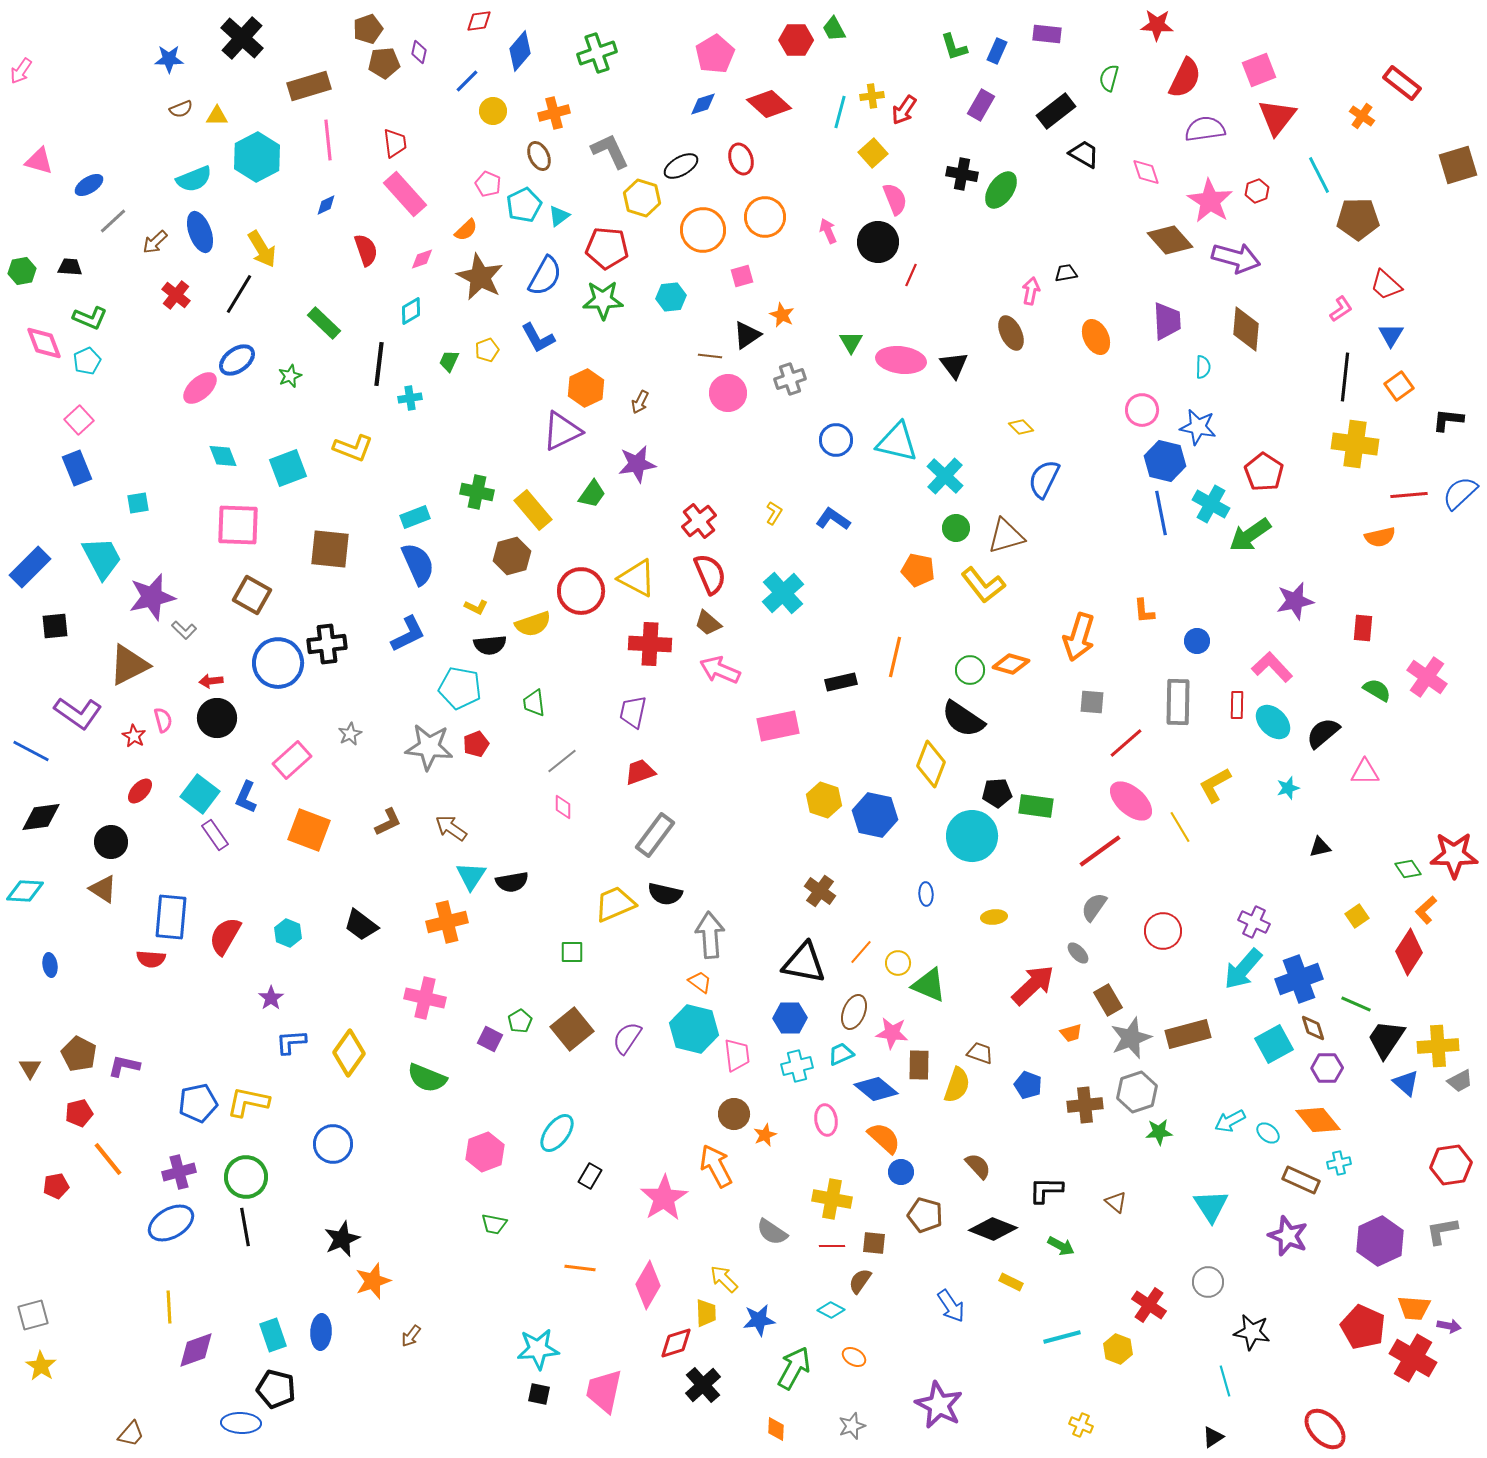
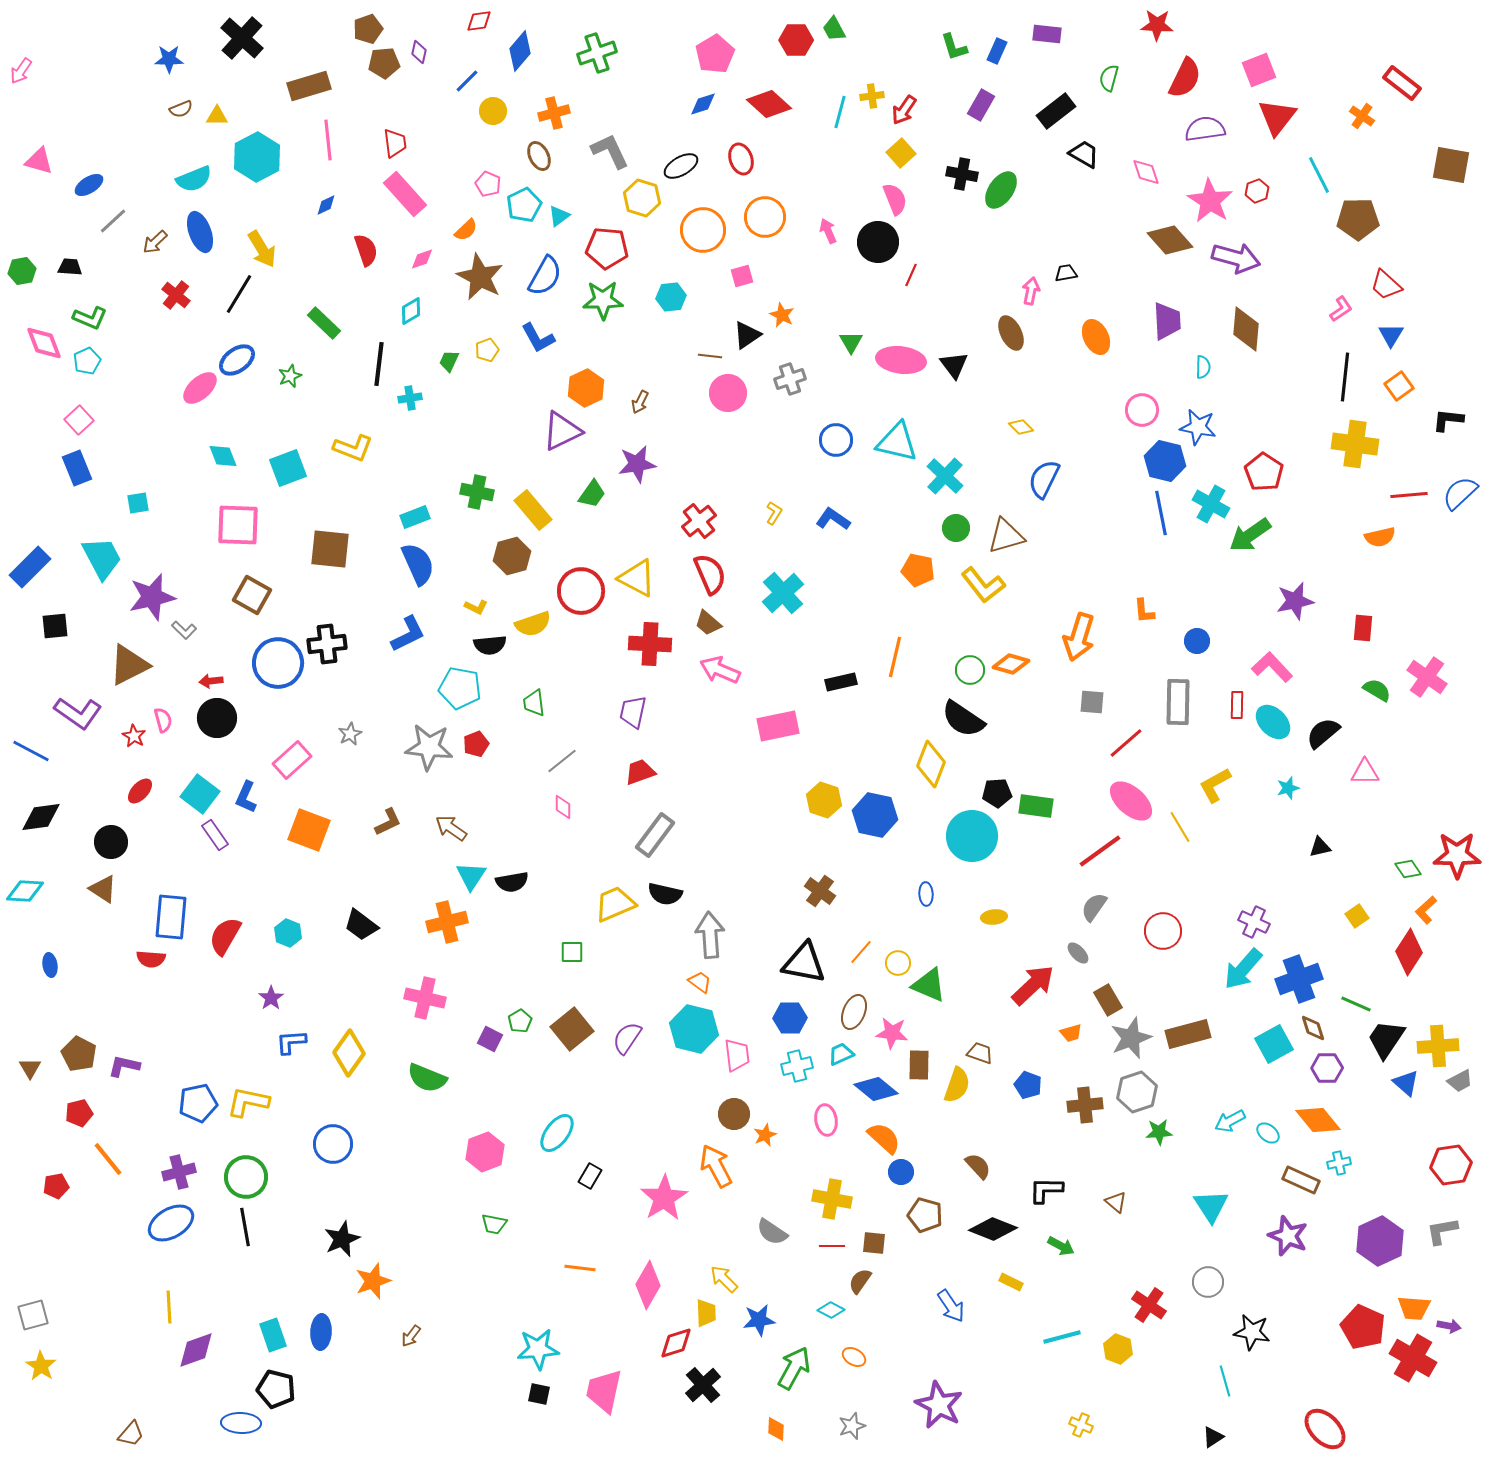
yellow square at (873, 153): moved 28 px right
brown square at (1458, 165): moved 7 px left; rotated 27 degrees clockwise
red star at (1454, 855): moved 3 px right
